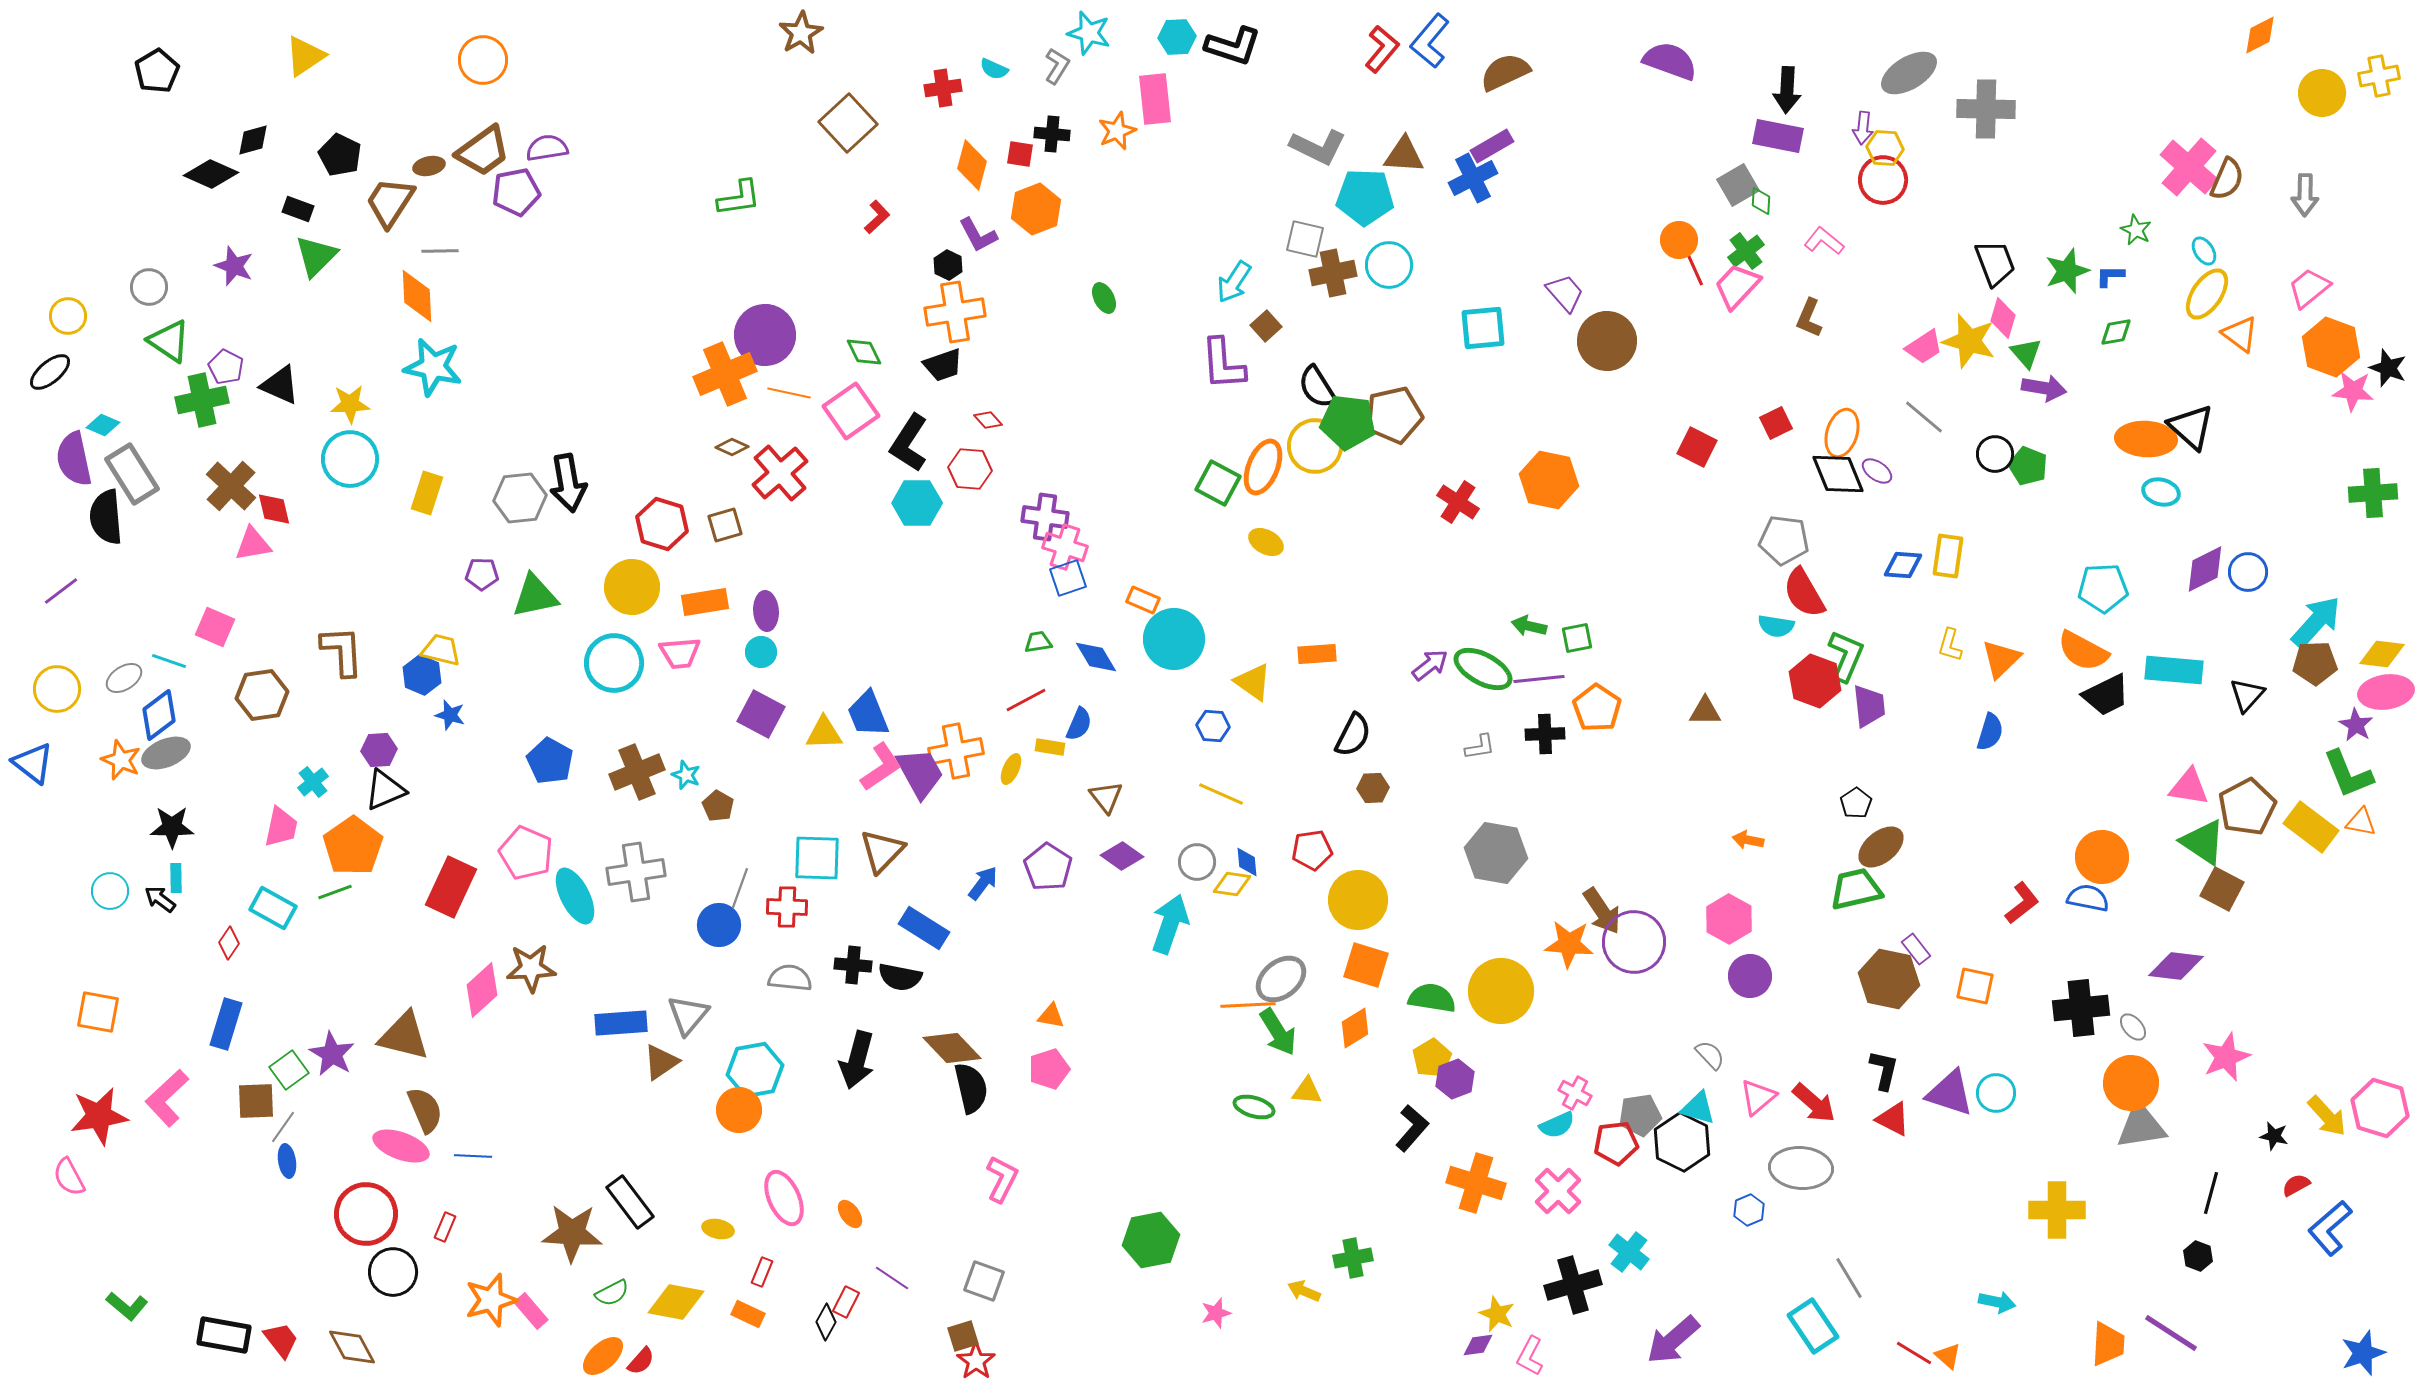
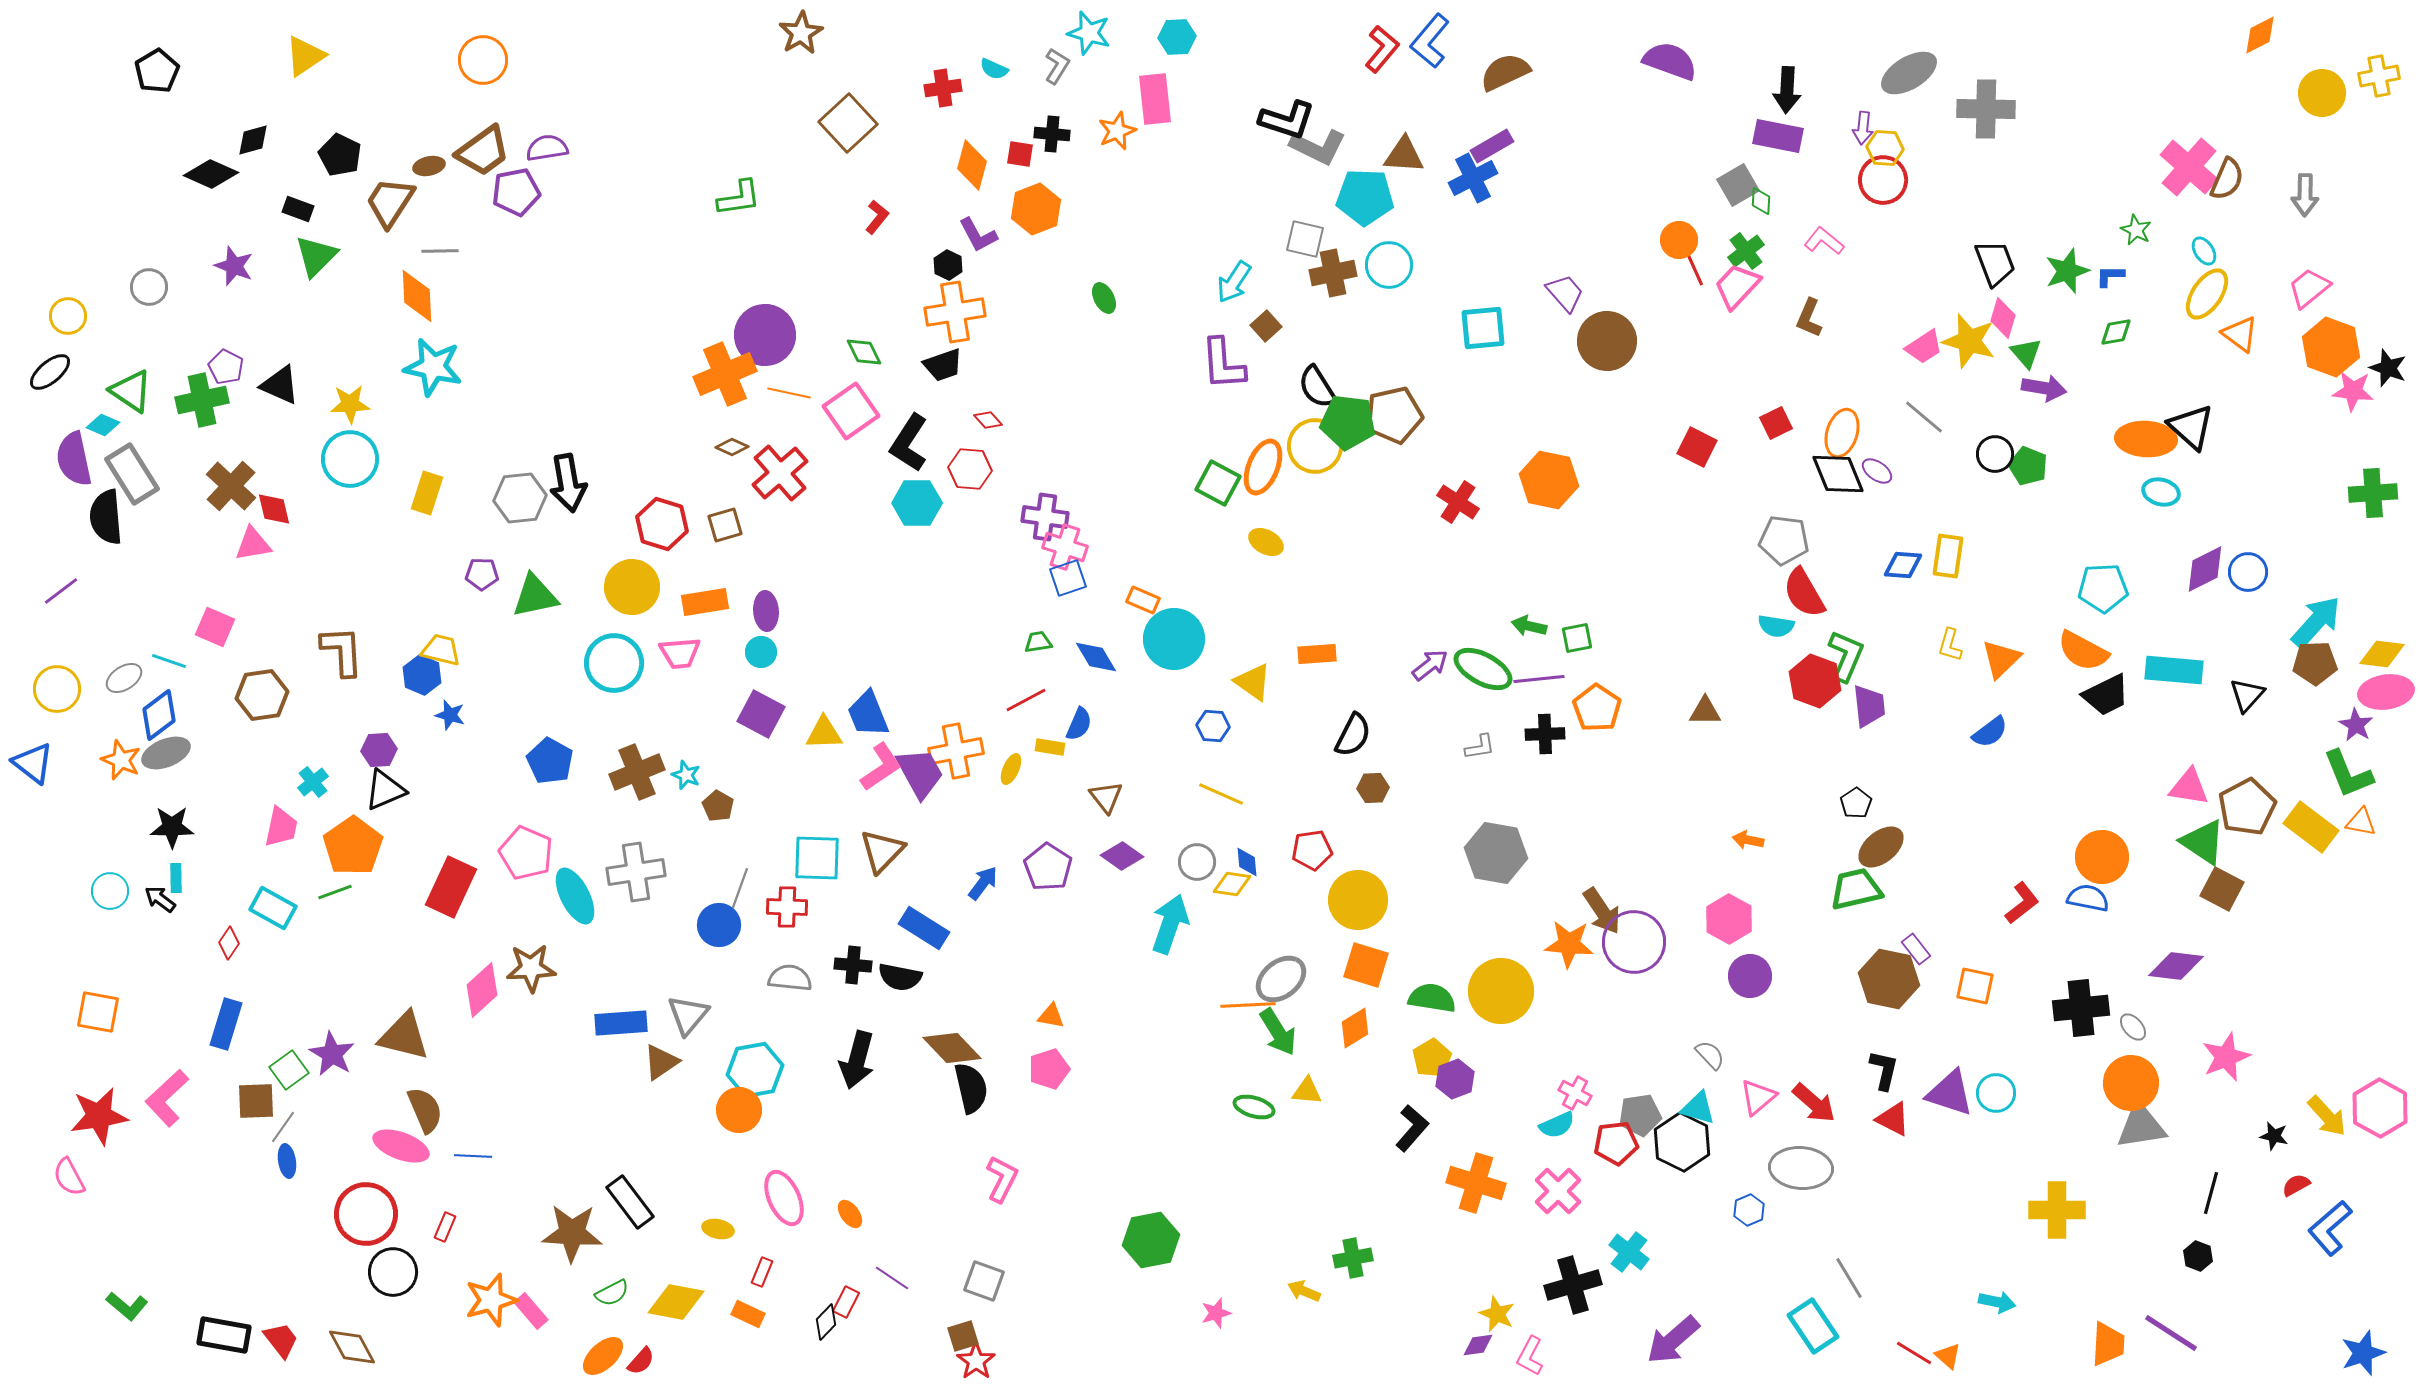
black L-shape at (1233, 46): moved 54 px right, 74 px down
red L-shape at (877, 217): rotated 8 degrees counterclockwise
green triangle at (169, 341): moved 38 px left, 50 px down
blue semicircle at (1990, 732): rotated 36 degrees clockwise
pink hexagon at (2380, 1108): rotated 12 degrees clockwise
black diamond at (826, 1322): rotated 15 degrees clockwise
